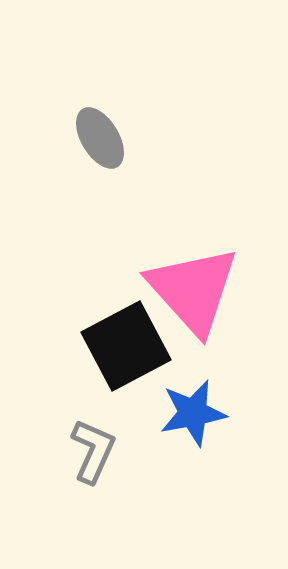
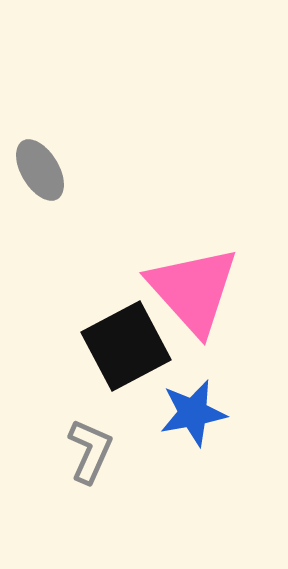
gray ellipse: moved 60 px left, 32 px down
gray L-shape: moved 3 px left
